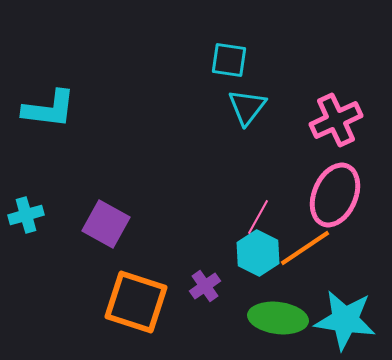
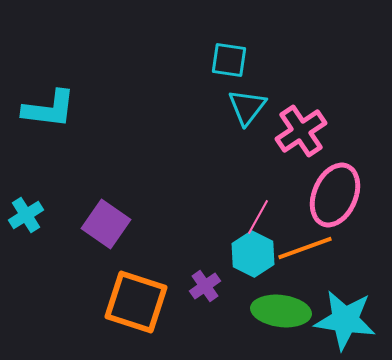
pink cross: moved 35 px left, 11 px down; rotated 9 degrees counterclockwise
cyan cross: rotated 16 degrees counterclockwise
purple square: rotated 6 degrees clockwise
orange line: rotated 14 degrees clockwise
cyan hexagon: moved 5 px left, 1 px down
green ellipse: moved 3 px right, 7 px up
